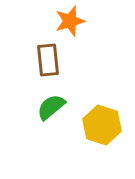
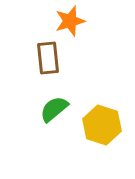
brown rectangle: moved 2 px up
green semicircle: moved 3 px right, 2 px down
